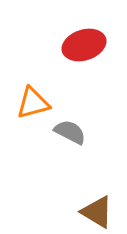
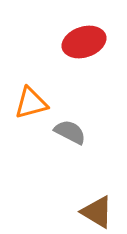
red ellipse: moved 3 px up
orange triangle: moved 2 px left
